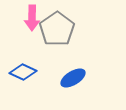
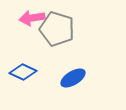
pink arrow: rotated 80 degrees clockwise
gray pentagon: rotated 20 degrees counterclockwise
